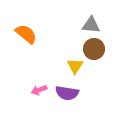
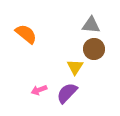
yellow triangle: moved 1 px down
purple semicircle: rotated 125 degrees clockwise
